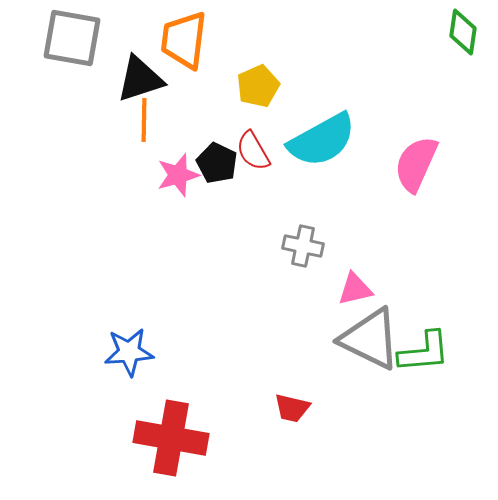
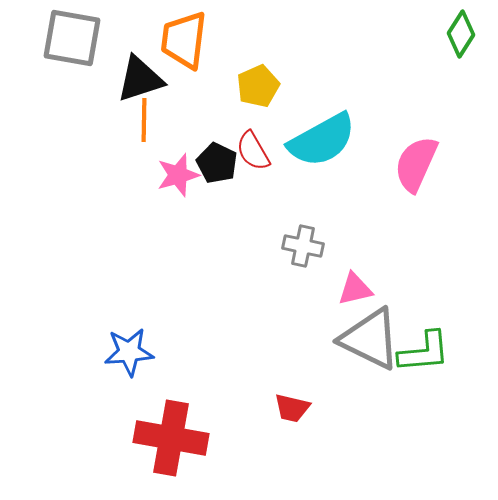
green diamond: moved 2 px left, 2 px down; rotated 24 degrees clockwise
